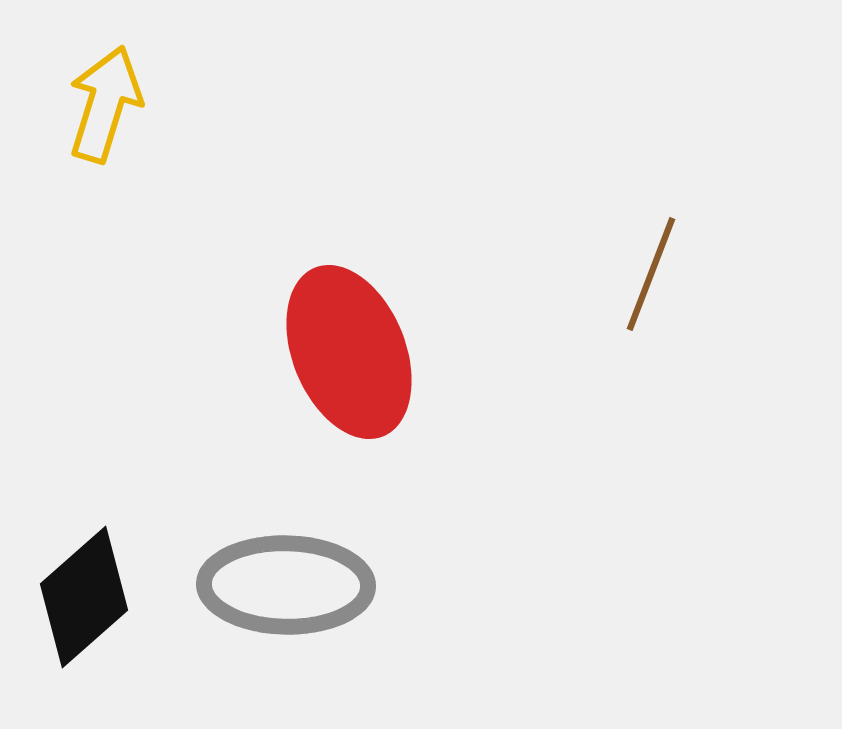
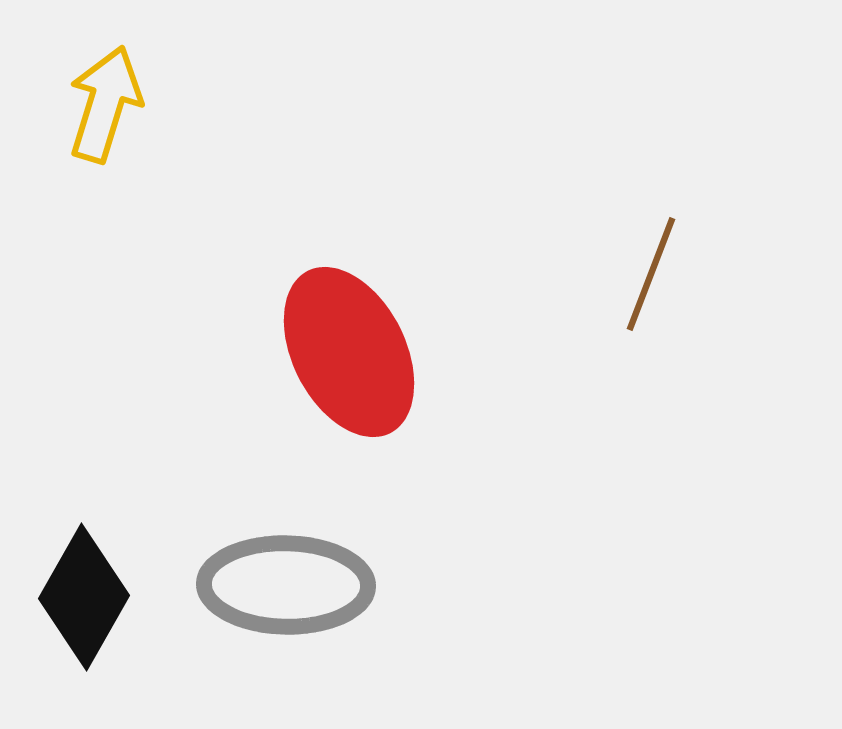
red ellipse: rotated 5 degrees counterclockwise
black diamond: rotated 19 degrees counterclockwise
